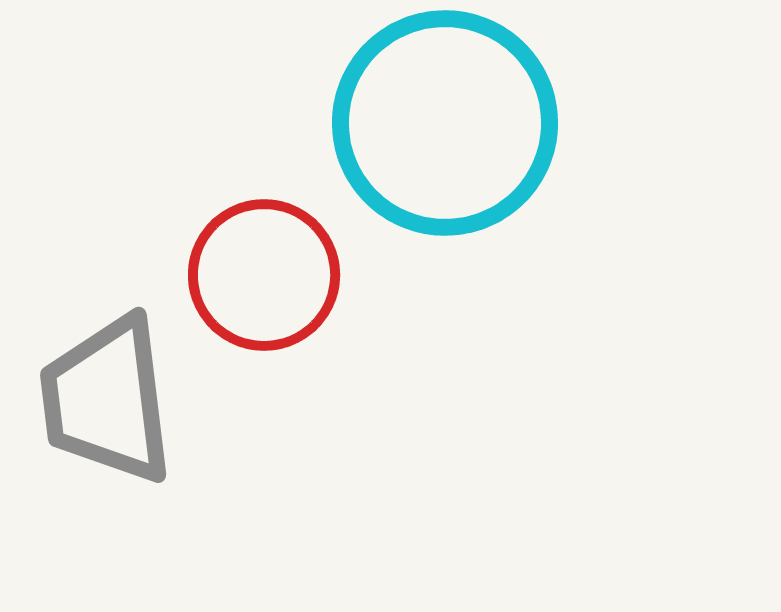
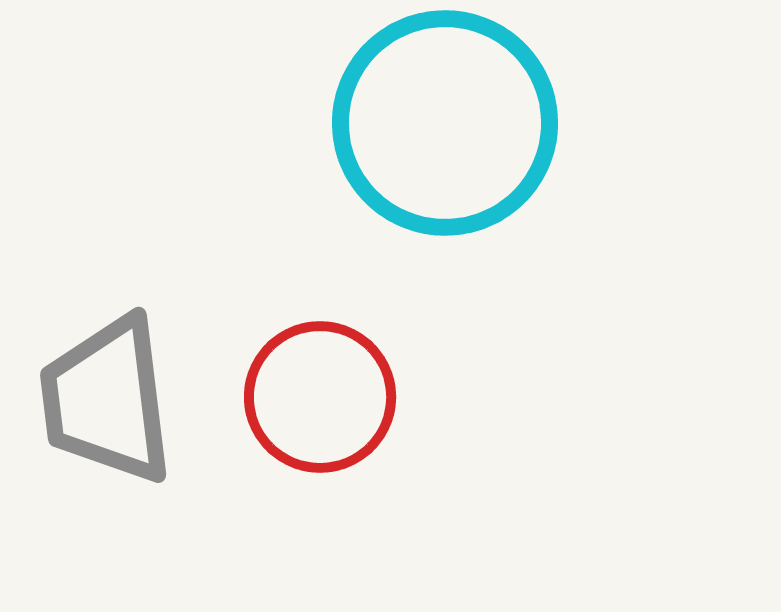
red circle: moved 56 px right, 122 px down
